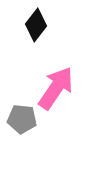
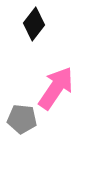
black diamond: moved 2 px left, 1 px up
